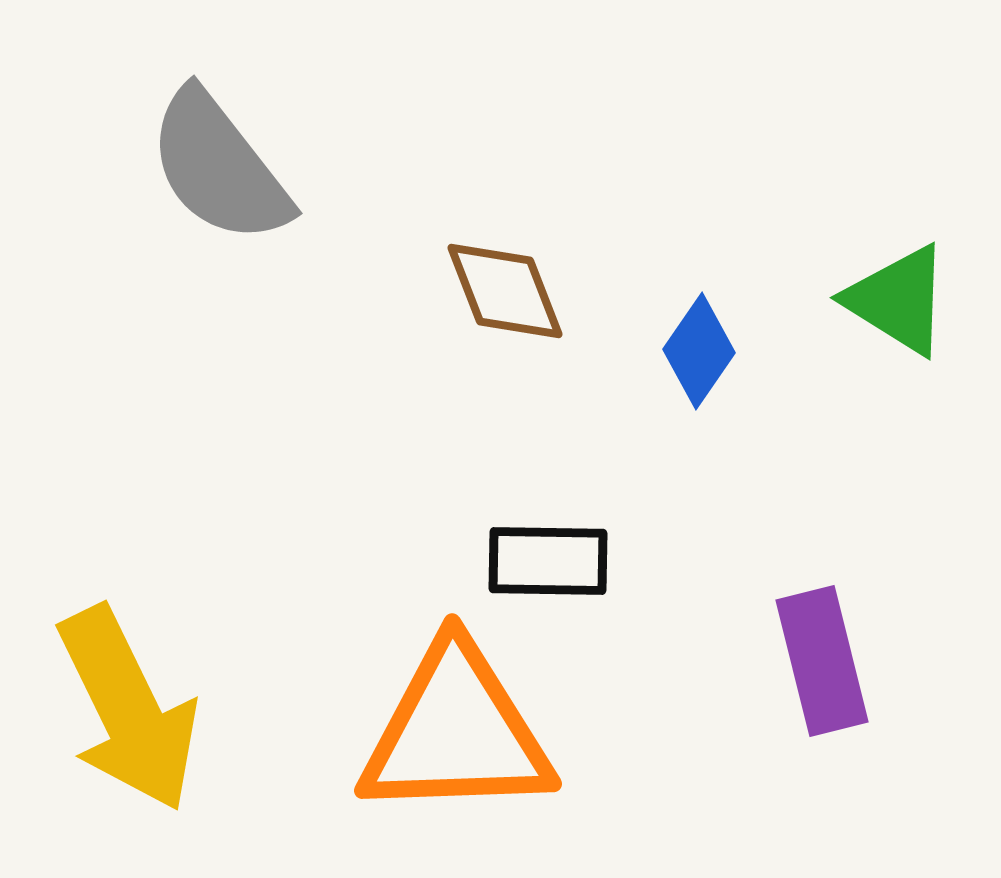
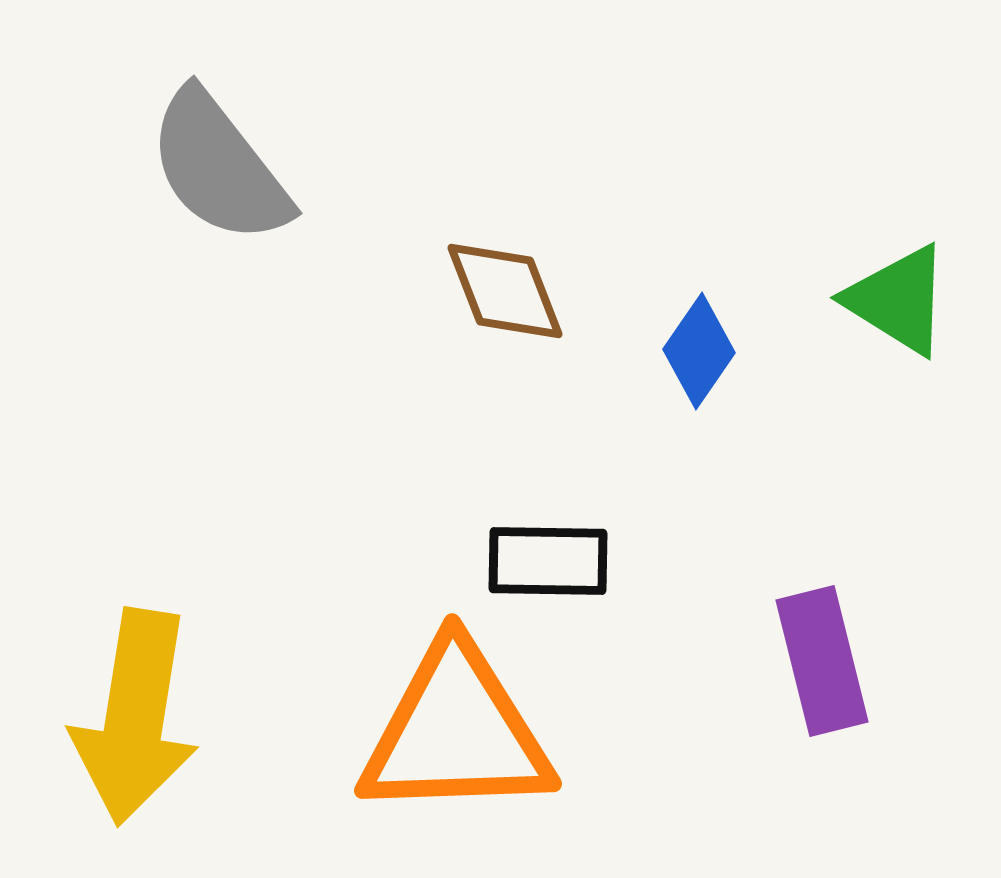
yellow arrow: moved 7 px right, 8 px down; rotated 35 degrees clockwise
